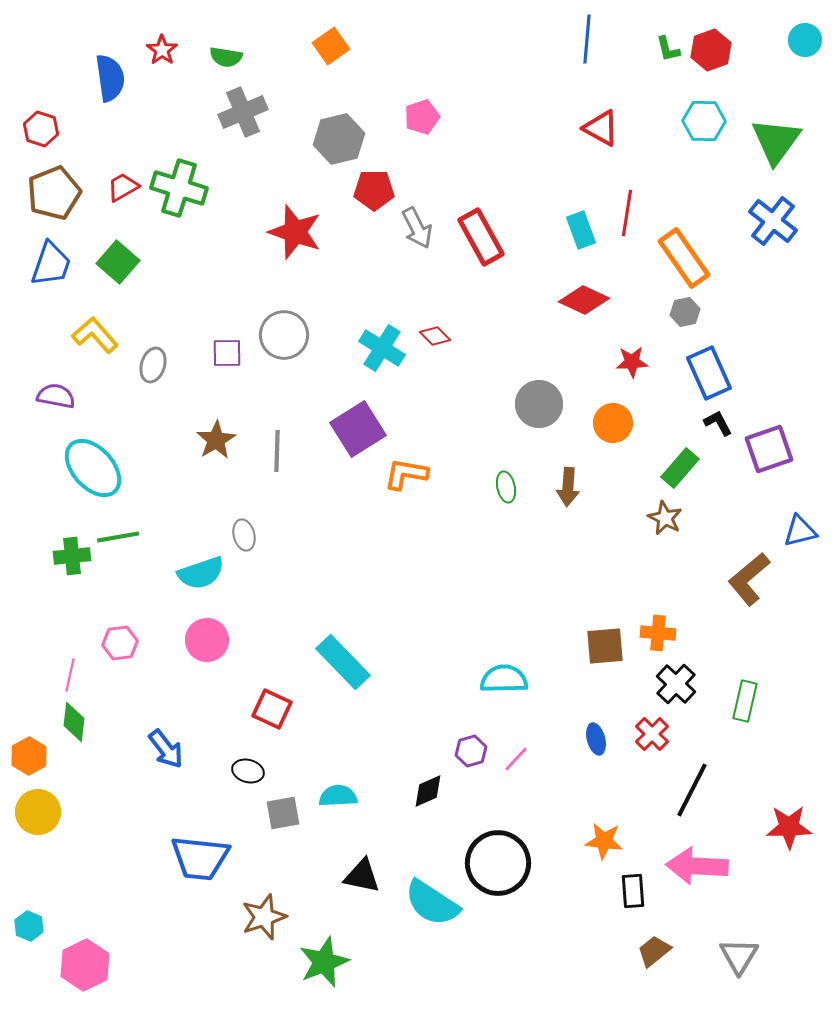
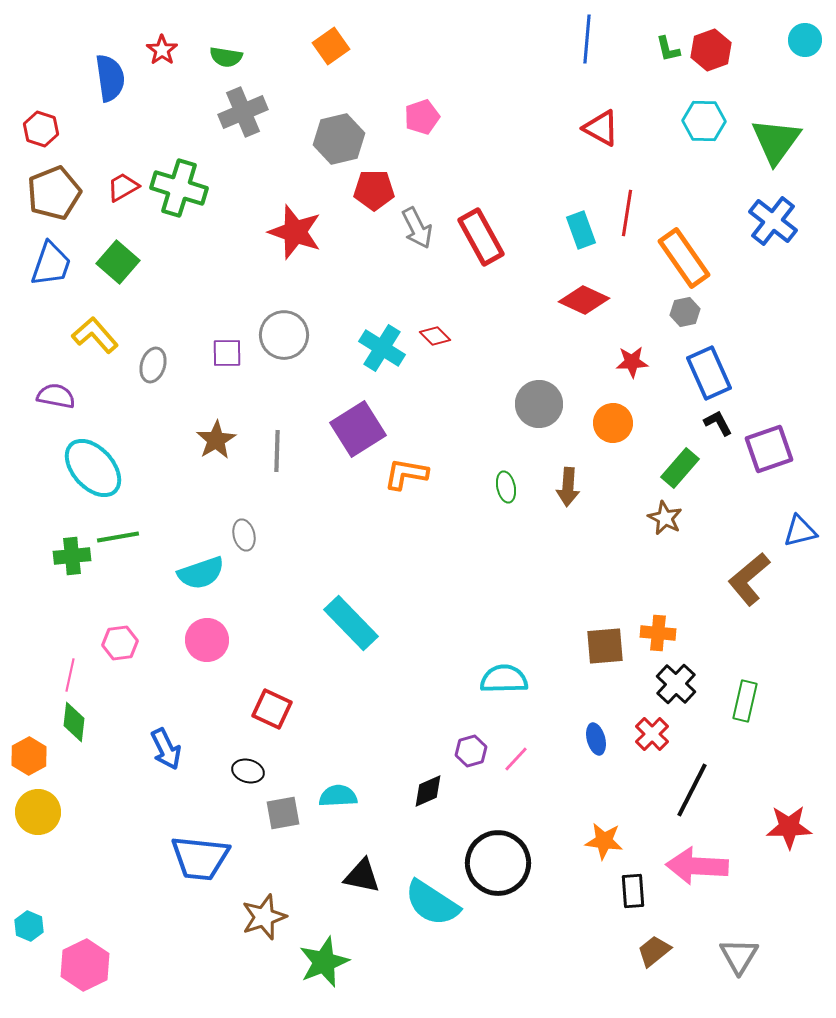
cyan rectangle at (343, 662): moved 8 px right, 39 px up
blue arrow at (166, 749): rotated 12 degrees clockwise
